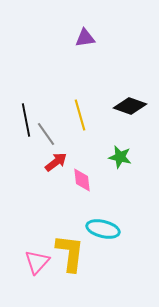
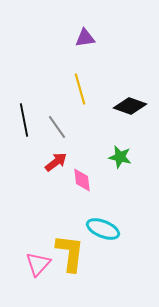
yellow line: moved 26 px up
black line: moved 2 px left
gray line: moved 11 px right, 7 px up
cyan ellipse: rotated 8 degrees clockwise
pink triangle: moved 1 px right, 2 px down
